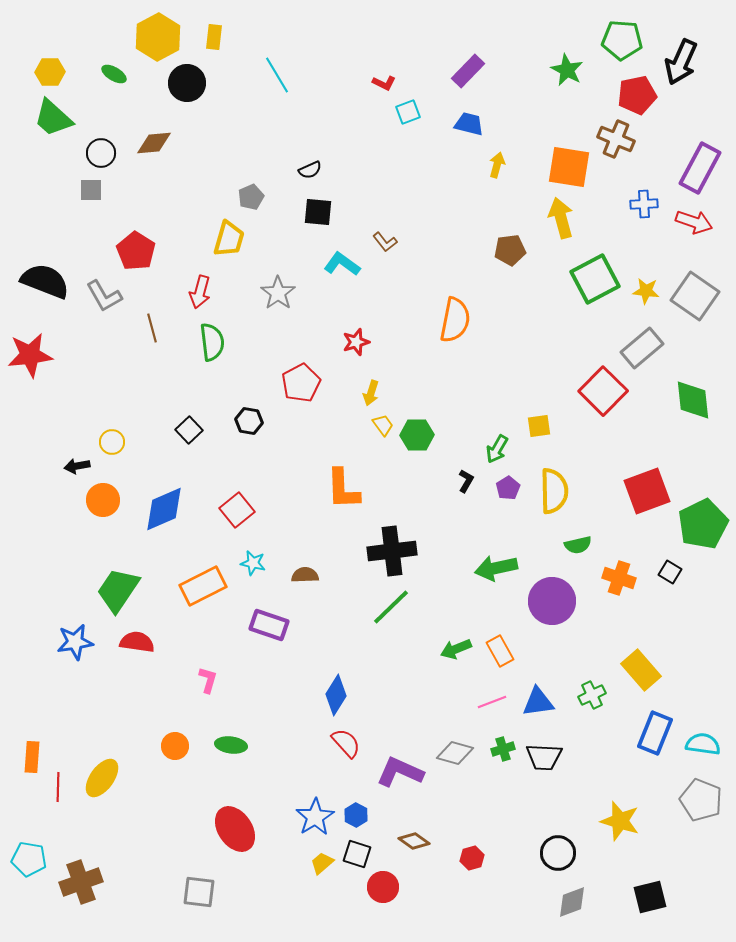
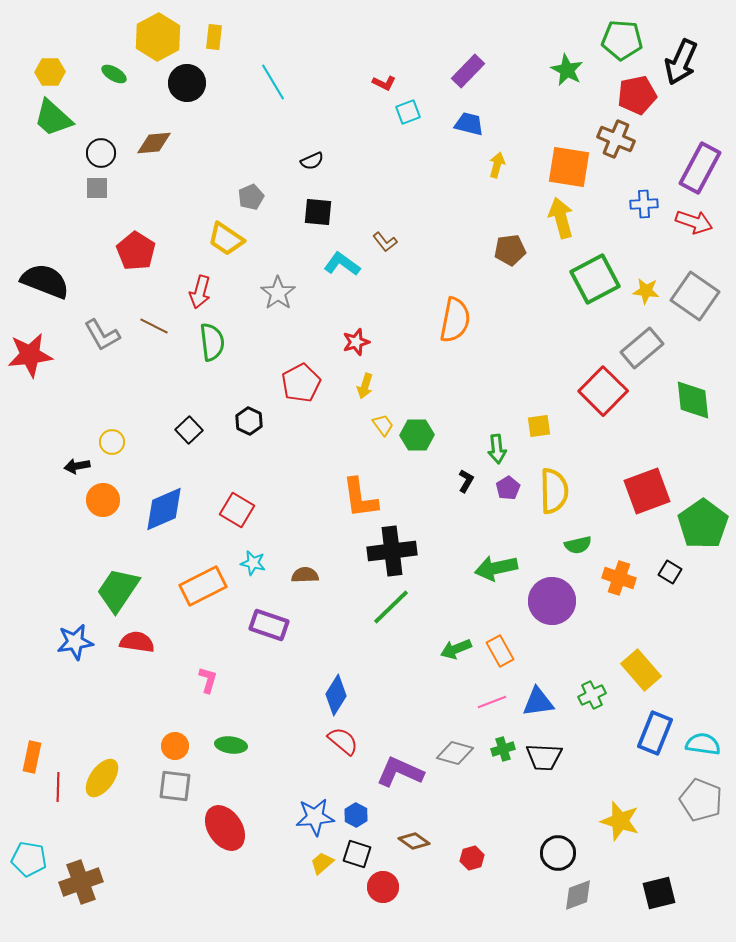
cyan line at (277, 75): moved 4 px left, 7 px down
black semicircle at (310, 170): moved 2 px right, 9 px up
gray square at (91, 190): moved 6 px right, 2 px up
yellow trapezoid at (229, 239): moved 3 px left; rotated 108 degrees clockwise
gray L-shape at (104, 296): moved 2 px left, 39 px down
brown line at (152, 328): moved 2 px right, 2 px up; rotated 48 degrees counterclockwise
yellow arrow at (371, 393): moved 6 px left, 7 px up
black hexagon at (249, 421): rotated 16 degrees clockwise
green arrow at (497, 449): rotated 36 degrees counterclockwise
orange L-shape at (343, 489): moved 17 px right, 9 px down; rotated 6 degrees counterclockwise
red square at (237, 510): rotated 20 degrees counterclockwise
green pentagon at (703, 524): rotated 9 degrees counterclockwise
red semicircle at (346, 743): moved 3 px left, 2 px up; rotated 8 degrees counterclockwise
orange rectangle at (32, 757): rotated 8 degrees clockwise
blue star at (315, 817): rotated 27 degrees clockwise
red ellipse at (235, 829): moved 10 px left, 1 px up
gray square at (199, 892): moved 24 px left, 106 px up
black square at (650, 897): moved 9 px right, 4 px up
gray diamond at (572, 902): moved 6 px right, 7 px up
